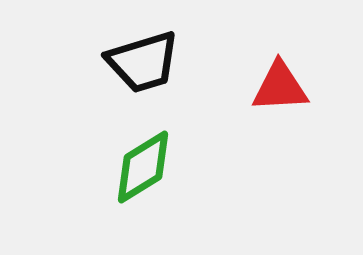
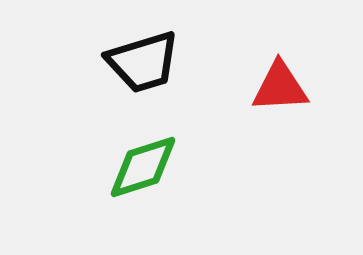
green diamond: rotated 14 degrees clockwise
